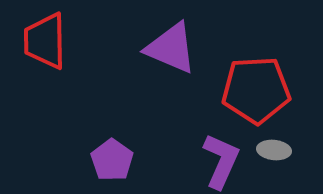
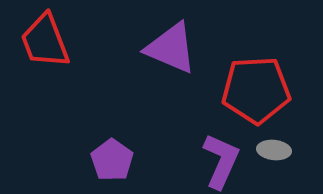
red trapezoid: rotated 20 degrees counterclockwise
